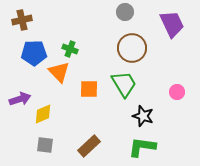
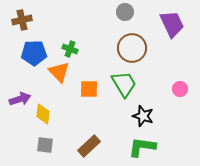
pink circle: moved 3 px right, 3 px up
yellow diamond: rotated 60 degrees counterclockwise
